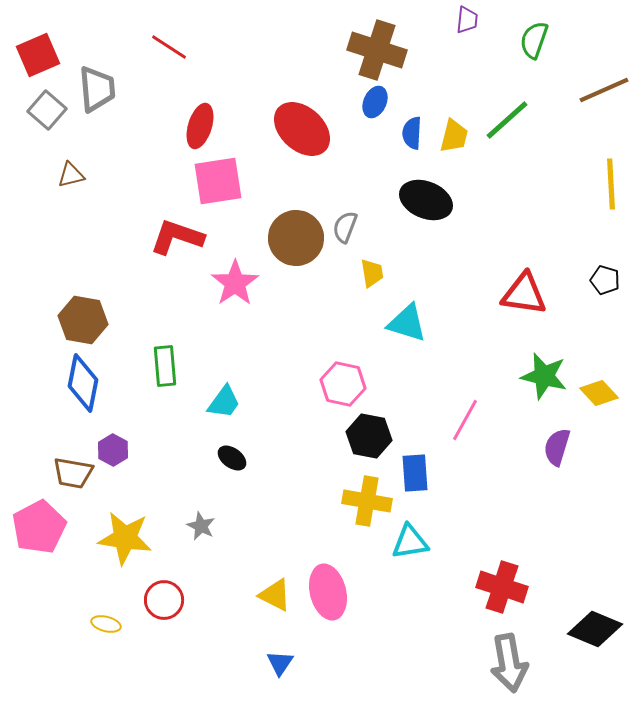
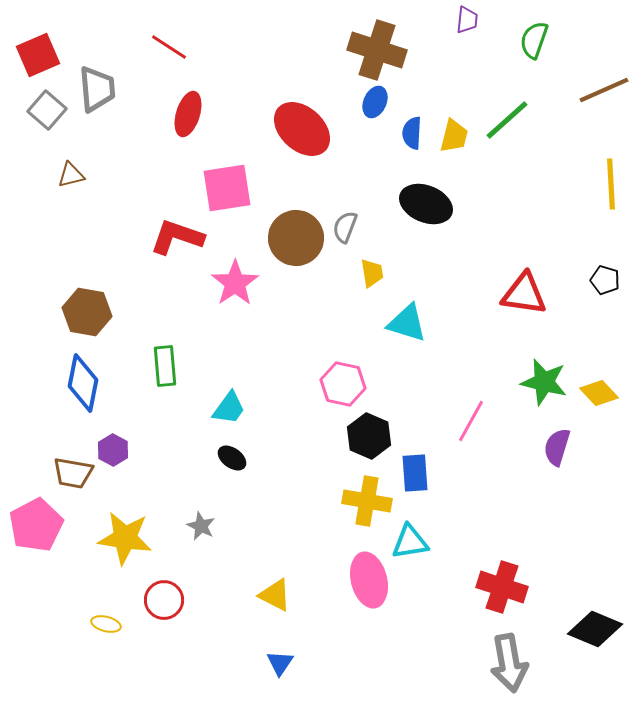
red ellipse at (200, 126): moved 12 px left, 12 px up
pink square at (218, 181): moved 9 px right, 7 px down
black ellipse at (426, 200): moved 4 px down
brown hexagon at (83, 320): moved 4 px right, 8 px up
green star at (544, 376): moved 6 px down
cyan trapezoid at (224, 402): moved 5 px right, 6 px down
pink line at (465, 420): moved 6 px right, 1 px down
black hexagon at (369, 436): rotated 12 degrees clockwise
pink pentagon at (39, 527): moved 3 px left, 2 px up
pink ellipse at (328, 592): moved 41 px right, 12 px up
